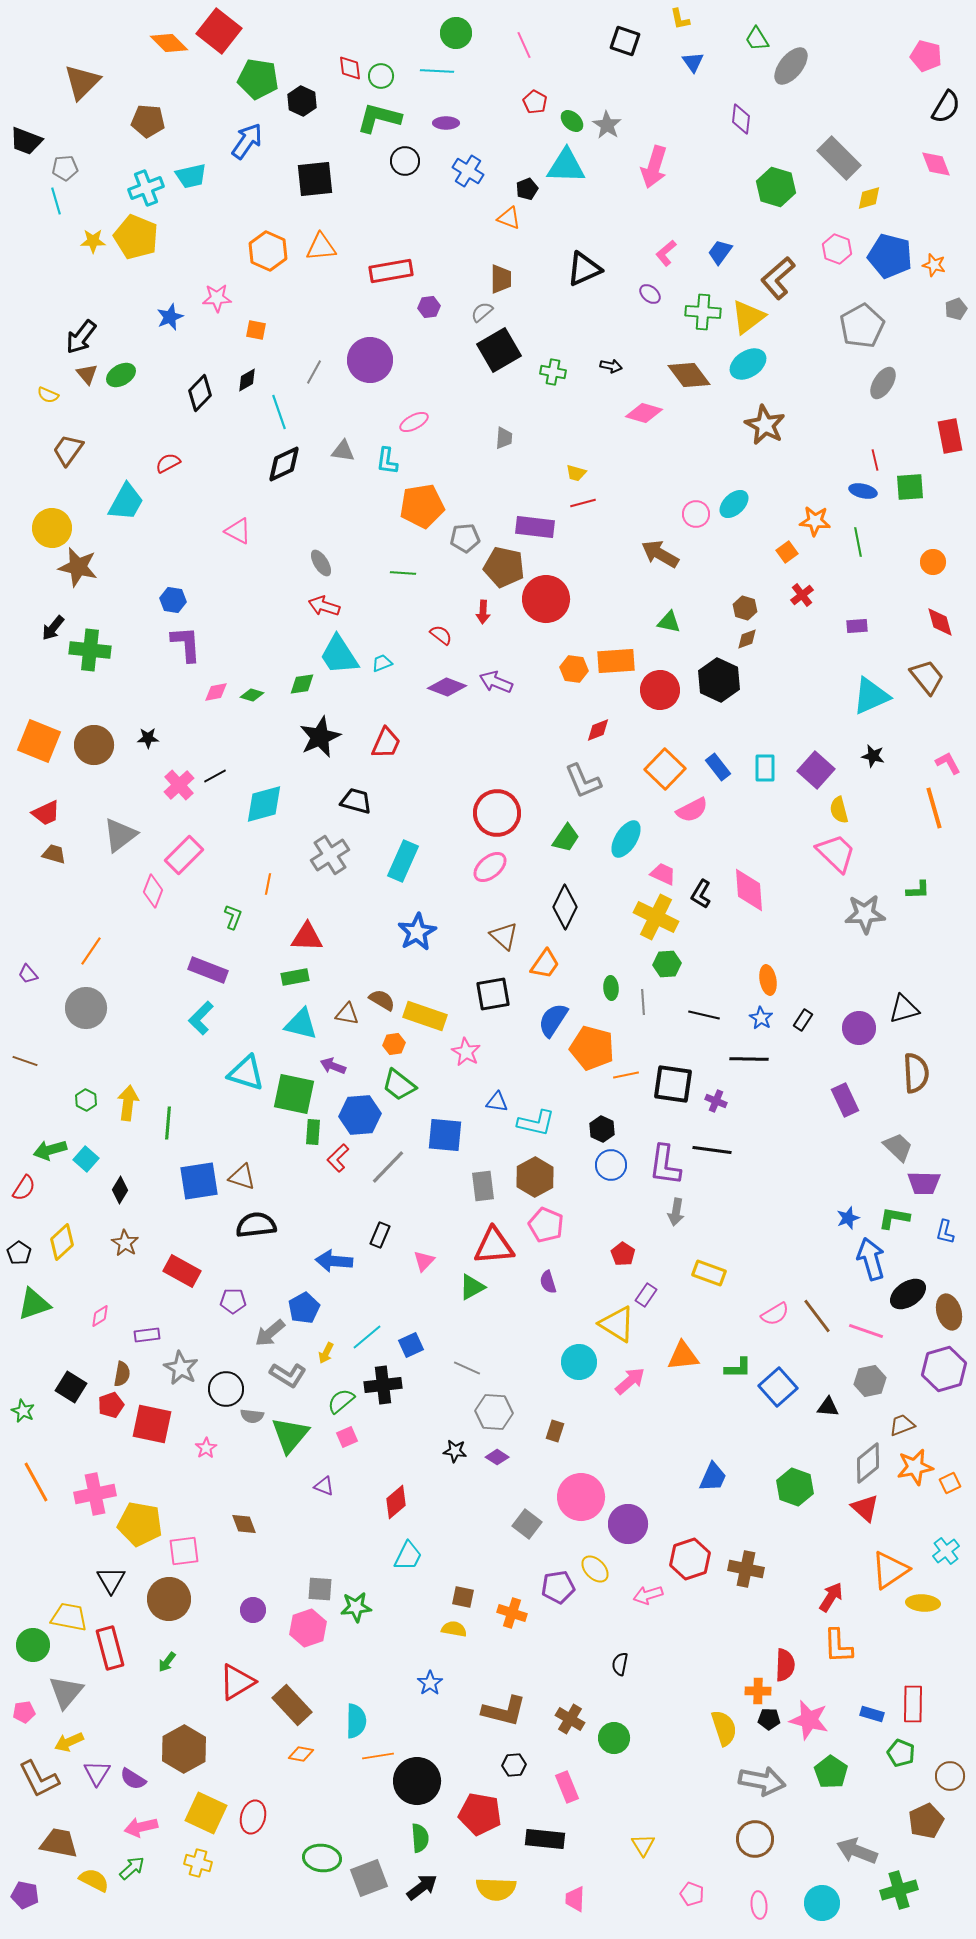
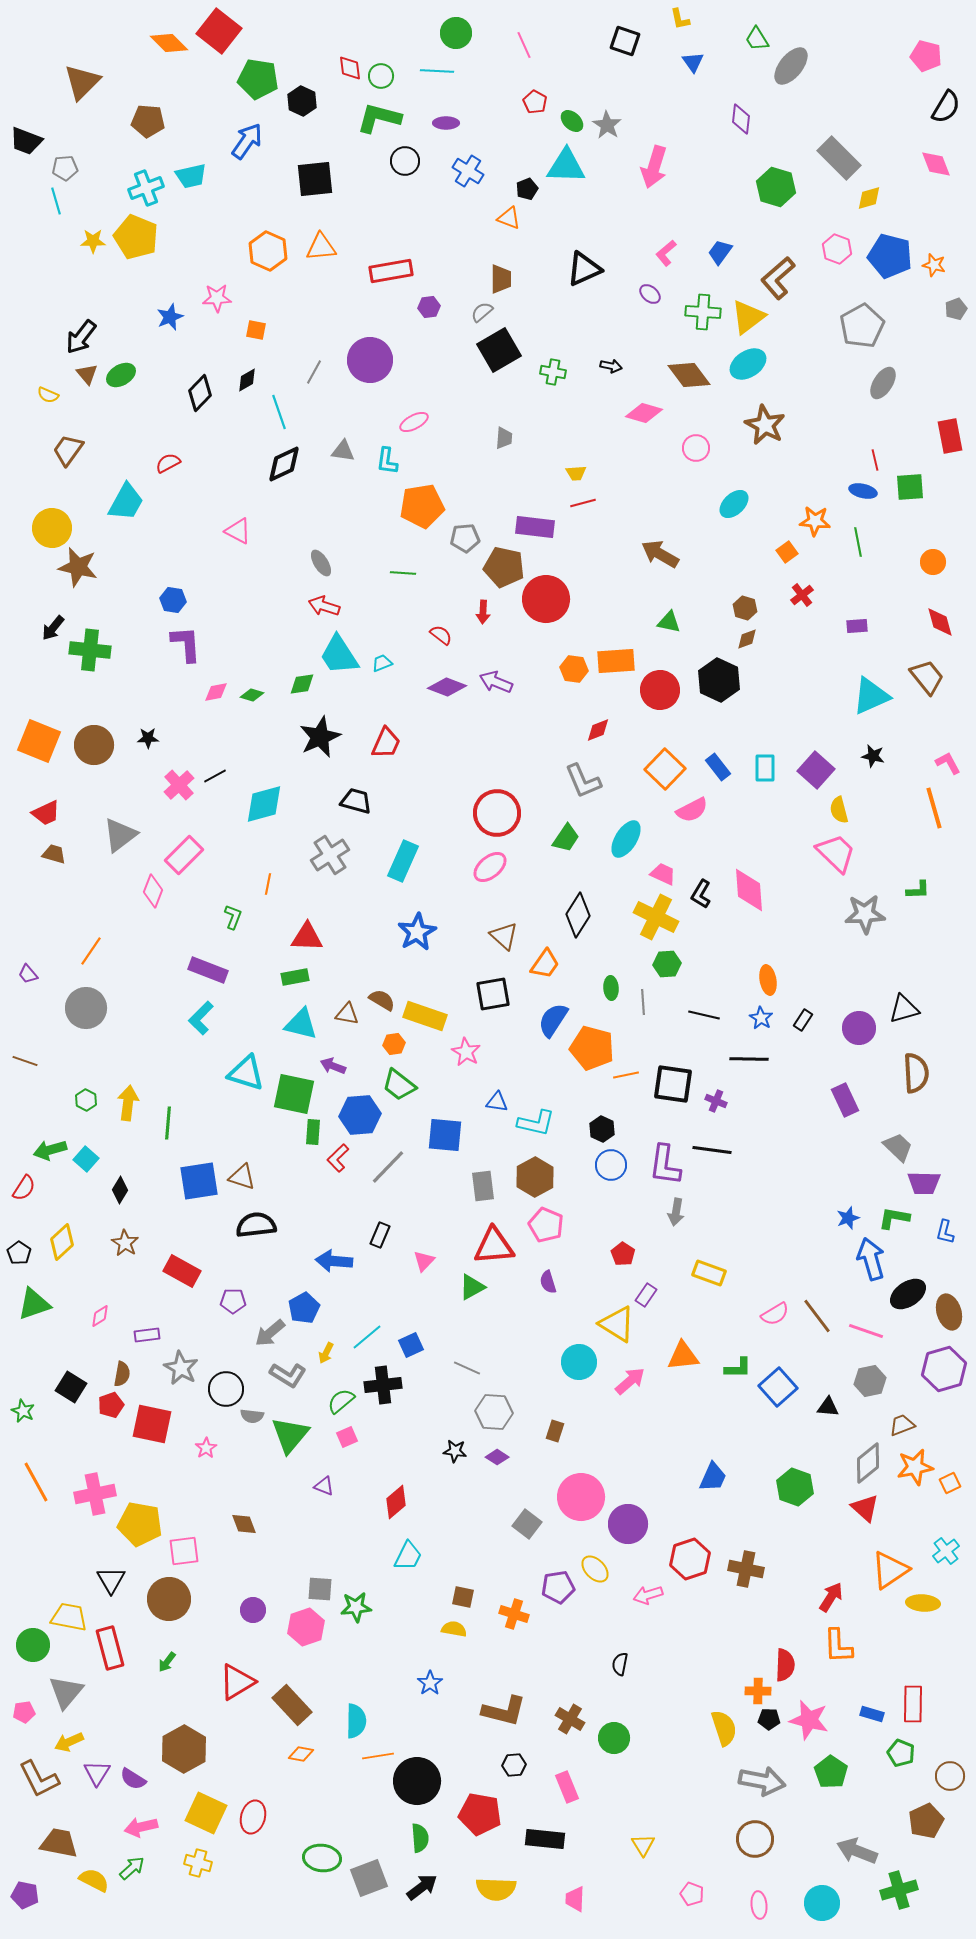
yellow trapezoid at (576, 473): rotated 20 degrees counterclockwise
pink circle at (696, 514): moved 66 px up
black diamond at (565, 907): moved 13 px right, 8 px down; rotated 6 degrees clockwise
orange cross at (512, 1613): moved 2 px right, 1 px down
pink hexagon at (308, 1628): moved 2 px left, 1 px up
